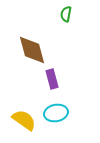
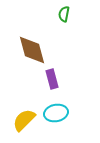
green semicircle: moved 2 px left
yellow semicircle: rotated 80 degrees counterclockwise
